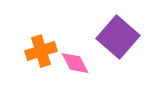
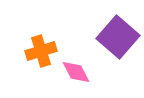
pink diamond: moved 1 px right, 9 px down
